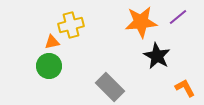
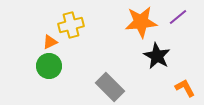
orange triangle: moved 2 px left; rotated 14 degrees counterclockwise
